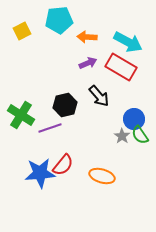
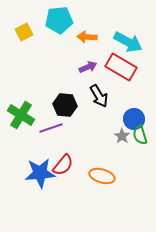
yellow square: moved 2 px right, 1 px down
purple arrow: moved 4 px down
black arrow: rotated 10 degrees clockwise
black hexagon: rotated 20 degrees clockwise
purple line: moved 1 px right
green semicircle: rotated 18 degrees clockwise
